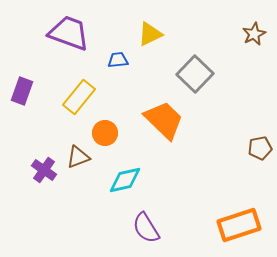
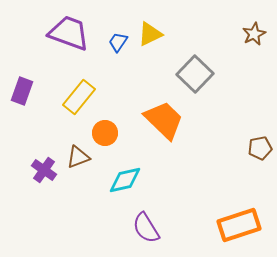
blue trapezoid: moved 18 px up; rotated 50 degrees counterclockwise
